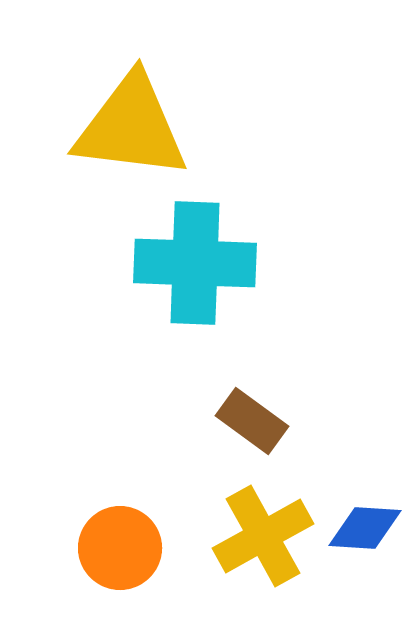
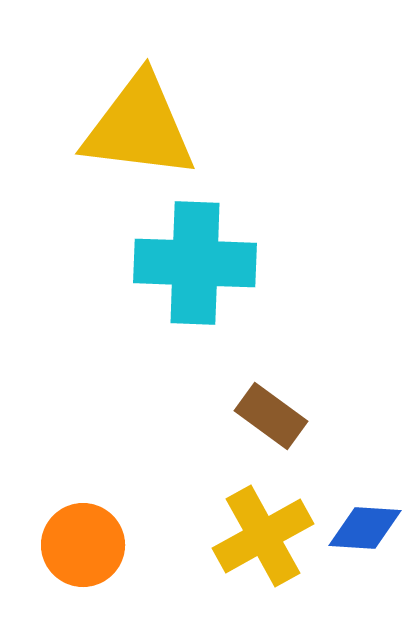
yellow triangle: moved 8 px right
brown rectangle: moved 19 px right, 5 px up
orange circle: moved 37 px left, 3 px up
